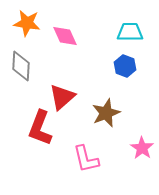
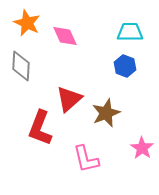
orange star: rotated 16 degrees clockwise
red triangle: moved 7 px right, 2 px down
